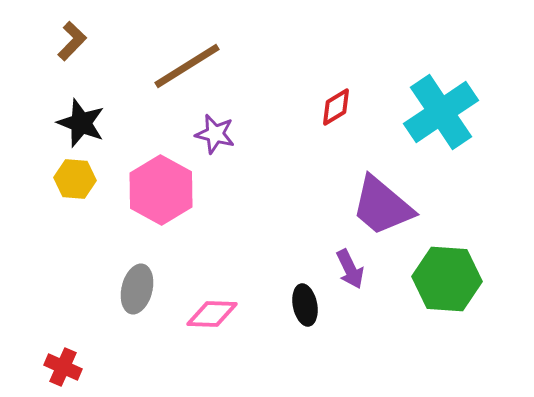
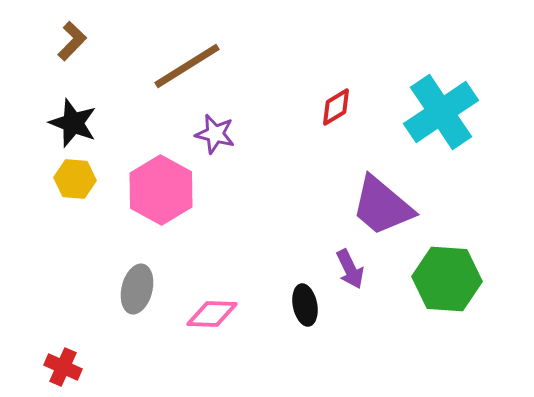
black star: moved 8 px left
